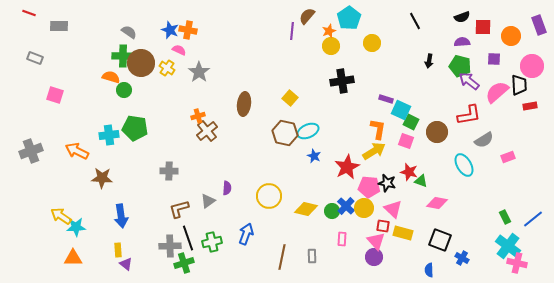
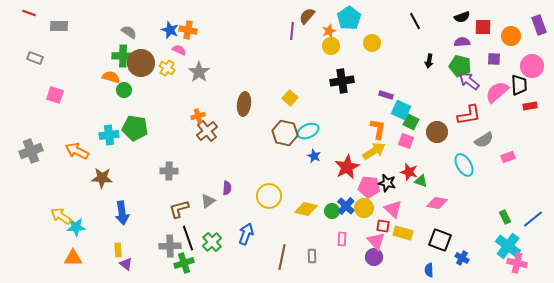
purple rectangle at (386, 99): moved 4 px up
blue arrow at (121, 216): moved 1 px right, 3 px up
green cross at (212, 242): rotated 30 degrees counterclockwise
